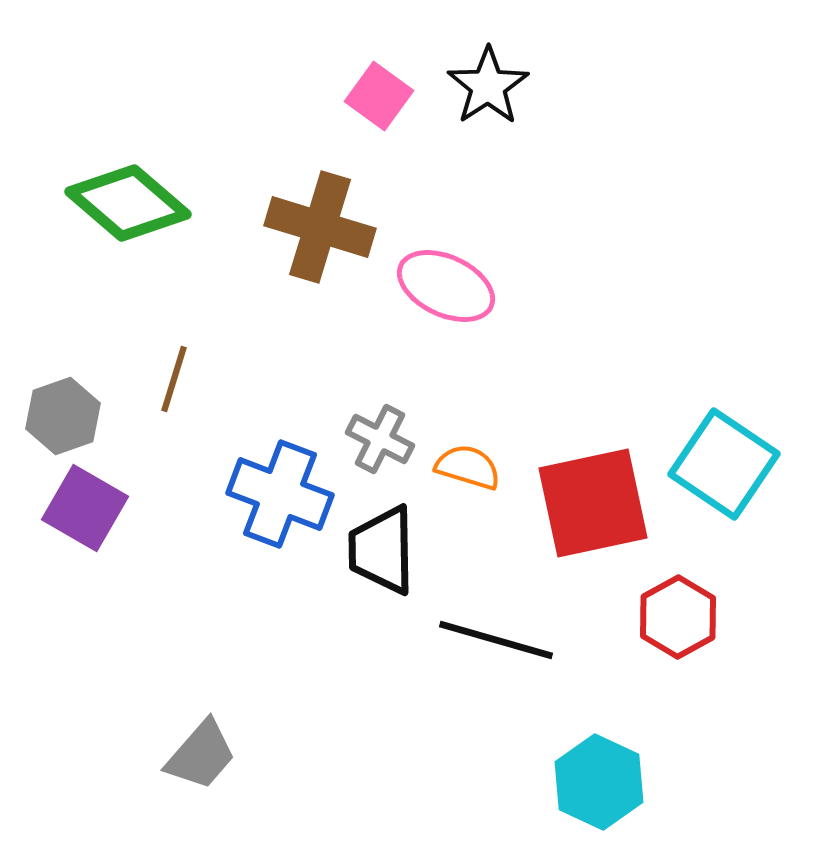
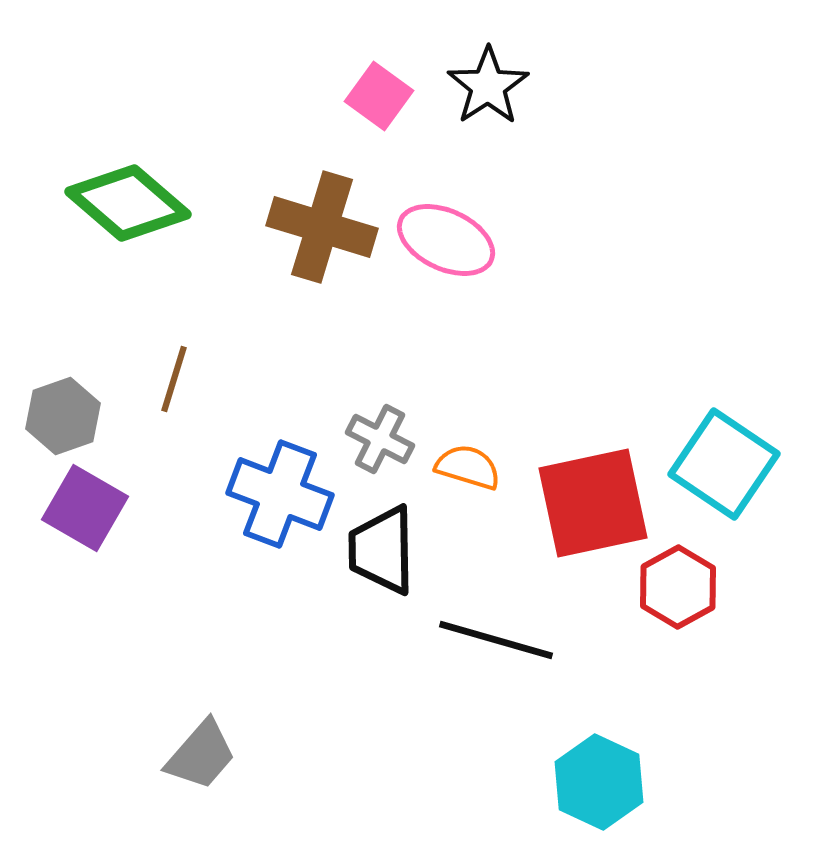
brown cross: moved 2 px right
pink ellipse: moved 46 px up
red hexagon: moved 30 px up
